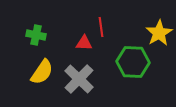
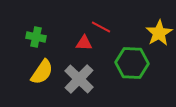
red line: rotated 54 degrees counterclockwise
green cross: moved 2 px down
green hexagon: moved 1 px left, 1 px down
